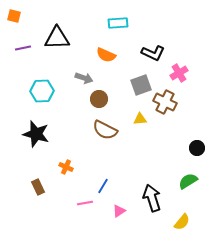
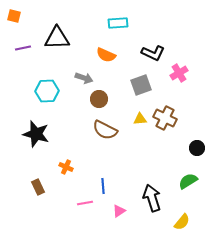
cyan hexagon: moved 5 px right
brown cross: moved 16 px down
blue line: rotated 35 degrees counterclockwise
